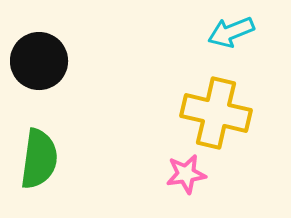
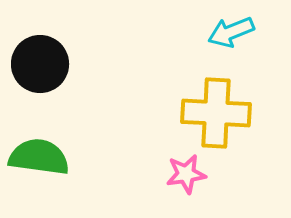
black circle: moved 1 px right, 3 px down
yellow cross: rotated 10 degrees counterclockwise
green semicircle: moved 2 px up; rotated 90 degrees counterclockwise
